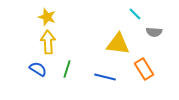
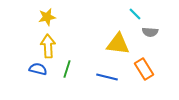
yellow star: rotated 30 degrees counterclockwise
gray semicircle: moved 4 px left
yellow arrow: moved 4 px down
blue semicircle: rotated 18 degrees counterclockwise
blue line: moved 2 px right
